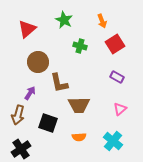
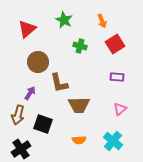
purple rectangle: rotated 24 degrees counterclockwise
black square: moved 5 px left, 1 px down
orange semicircle: moved 3 px down
